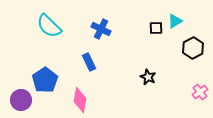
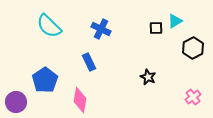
pink cross: moved 7 px left, 5 px down
purple circle: moved 5 px left, 2 px down
